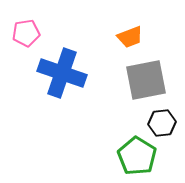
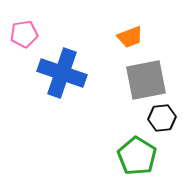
pink pentagon: moved 2 px left, 1 px down
black hexagon: moved 5 px up
